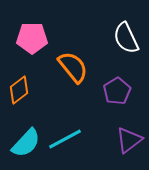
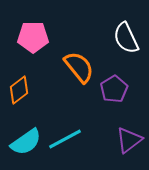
pink pentagon: moved 1 px right, 1 px up
orange semicircle: moved 6 px right
purple pentagon: moved 3 px left, 2 px up
cyan semicircle: moved 1 px up; rotated 12 degrees clockwise
